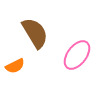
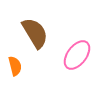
orange semicircle: rotated 78 degrees counterclockwise
